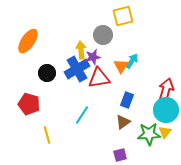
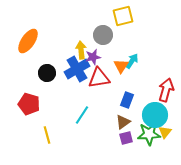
cyan circle: moved 11 px left, 5 px down
purple square: moved 6 px right, 17 px up
